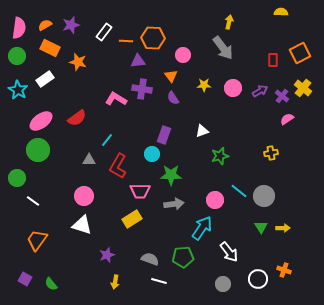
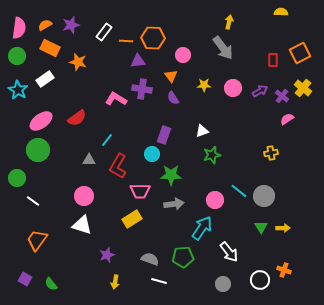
green star at (220, 156): moved 8 px left, 1 px up
white circle at (258, 279): moved 2 px right, 1 px down
